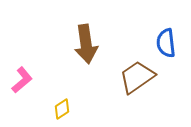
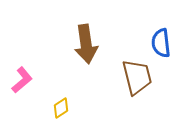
blue semicircle: moved 5 px left
brown trapezoid: rotated 111 degrees clockwise
yellow diamond: moved 1 px left, 1 px up
